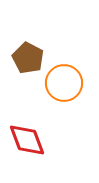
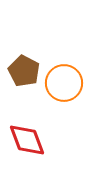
brown pentagon: moved 4 px left, 13 px down
